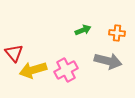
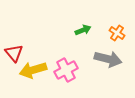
orange cross: rotated 28 degrees clockwise
gray arrow: moved 2 px up
